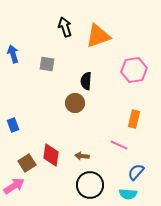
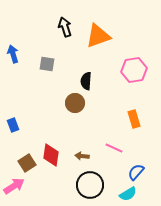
orange rectangle: rotated 30 degrees counterclockwise
pink line: moved 5 px left, 3 px down
cyan semicircle: rotated 36 degrees counterclockwise
